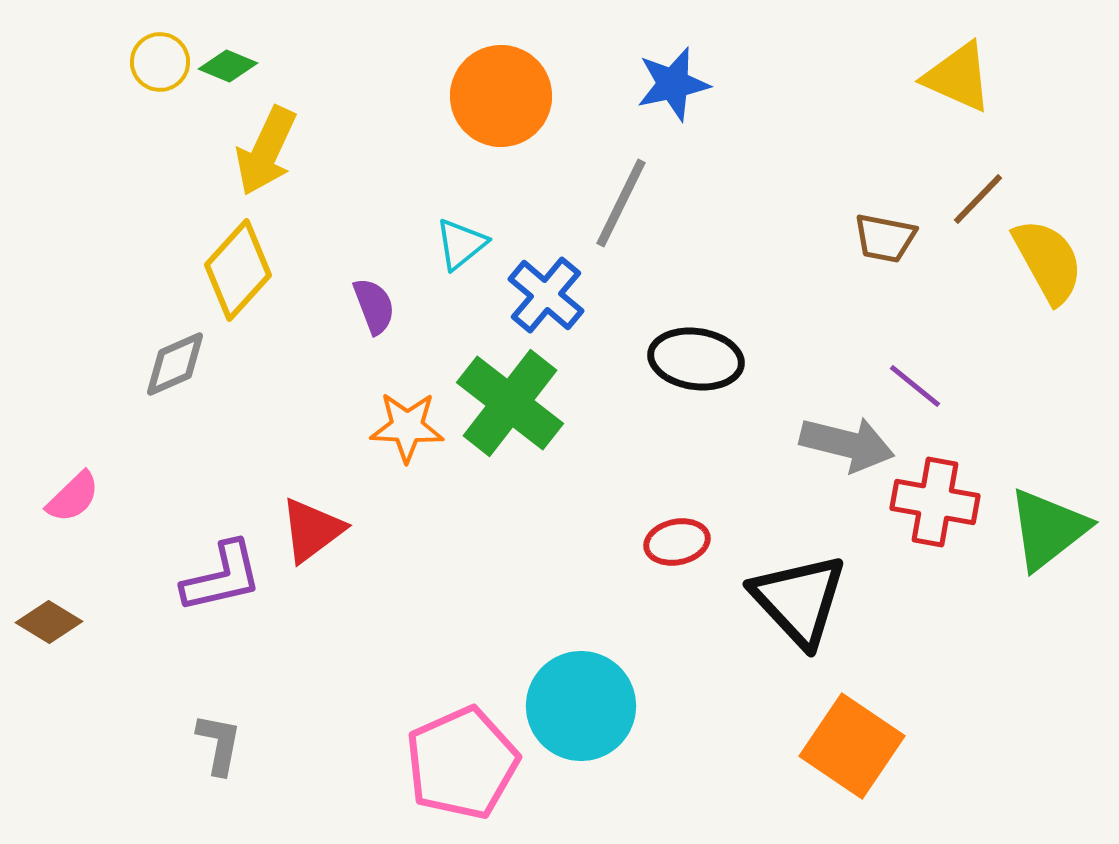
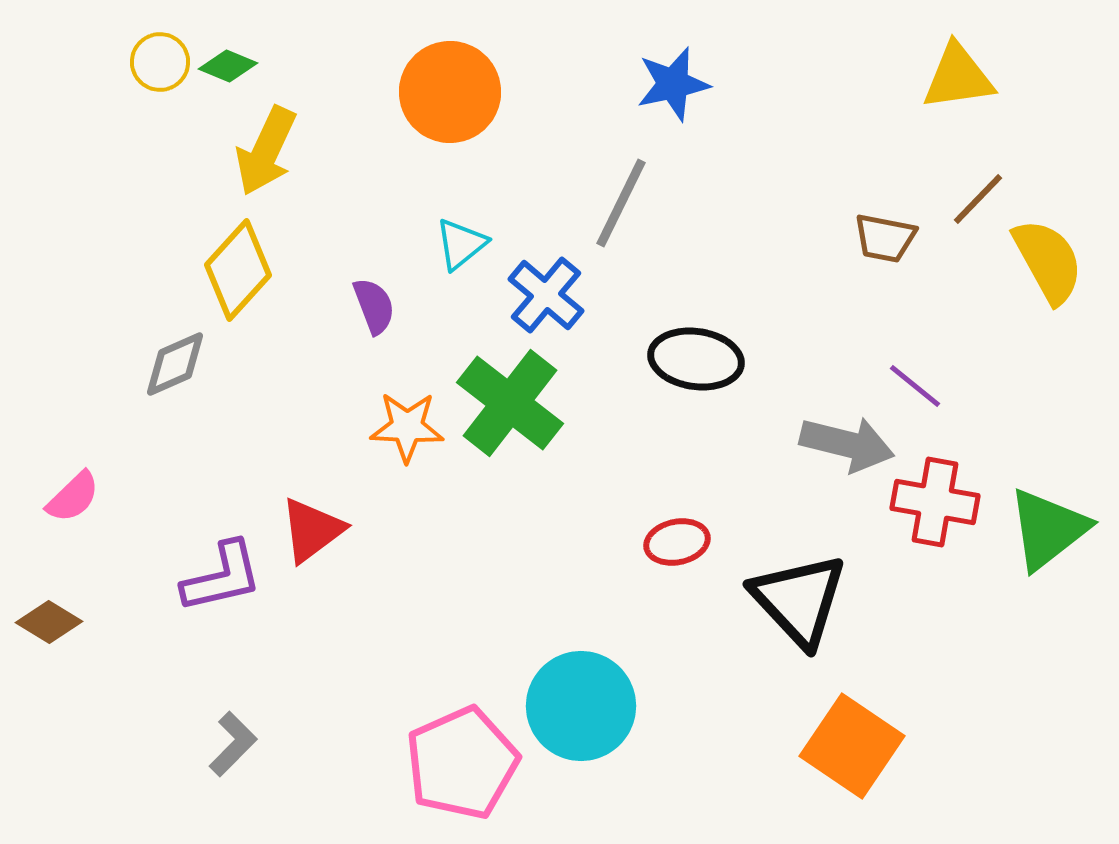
yellow triangle: rotated 32 degrees counterclockwise
orange circle: moved 51 px left, 4 px up
gray L-shape: moved 14 px right; rotated 34 degrees clockwise
